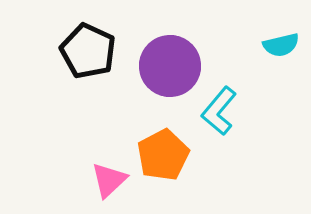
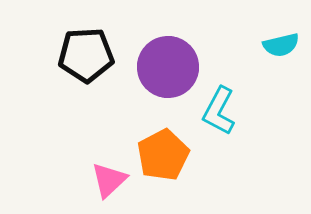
black pentagon: moved 2 px left, 4 px down; rotated 28 degrees counterclockwise
purple circle: moved 2 px left, 1 px down
cyan L-shape: rotated 12 degrees counterclockwise
